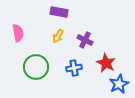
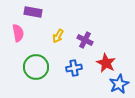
purple rectangle: moved 26 px left
